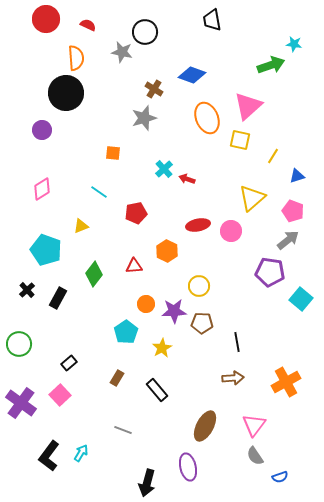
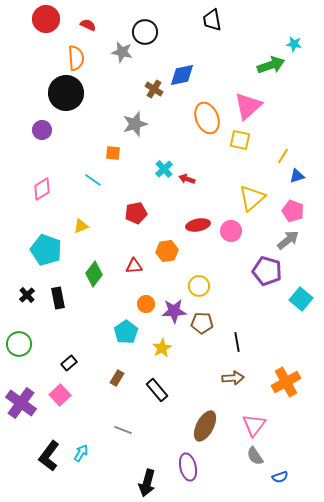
blue diamond at (192, 75): moved 10 px left; rotated 32 degrees counterclockwise
gray star at (144, 118): moved 9 px left, 6 px down
yellow line at (273, 156): moved 10 px right
cyan line at (99, 192): moved 6 px left, 12 px up
orange hexagon at (167, 251): rotated 25 degrees clockwise
purple pentagon at (270, 272): moved 3 px left, 1 px up; rotated 8 degrees clockwise
black cross at (27, 290): moved 5 px down
black rectangle at (58, 298): rotated 40 degrees counterclockwise
